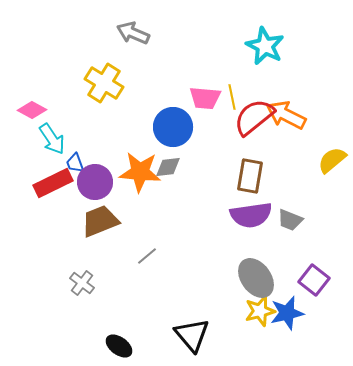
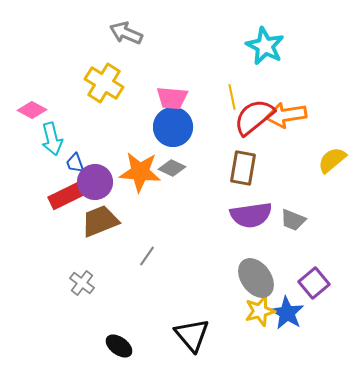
gray arrow: moved 7 px left
pink trapezoid: moved 33 px left
orange arrow: rotated 36 degrees counterclockwise
cyan arrow: rotated 20 degrees clockwise
gray diamond: moved 4 px right, 1 px down; rotated 32 degrees clockwise
brown rectangle: moved 7 px left, 8 px up
red rectangle: moved 15 px right, 12 px down
gray trapezoid: moved 3 px right
gray line: rotated 15 degrees counterclockwise
purple square: moved 3 px down; rotated 12 degrees clockwise
blue star: rotated 28 degrees counterclockwise
